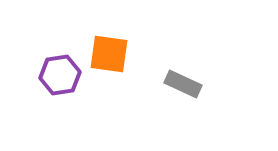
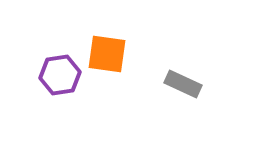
orange square: moved 2 px left
